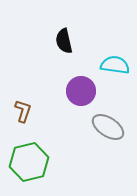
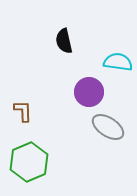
cyan semicircle: moved 3 px right, 3 px up
purple circle: moved 8 px right, 1 px down
brown L-shape: rotated 20 degrees counterclockwise
green hexagon: rotated 9 degrees counterclockwise
